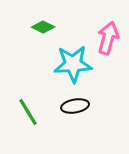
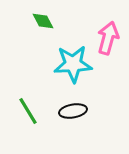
green diamond: moved 6 px up; rotated 35 degrees clockwise
black ellipse: moved 2 px left, 5 px down
green line: moved 1 px up
